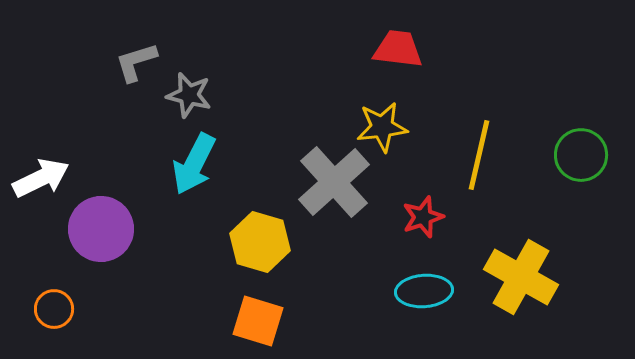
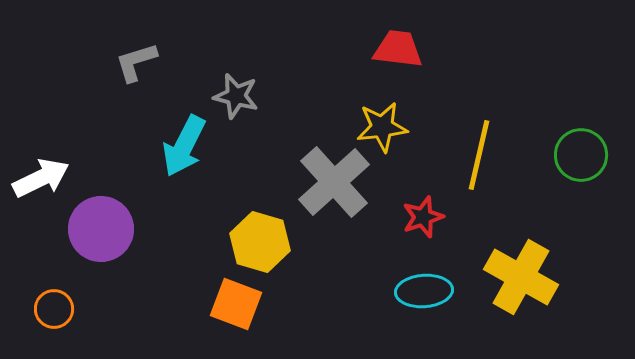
gray star: moved 47 px right, 1 px down
cyan arrow: moved 10 px left, 18 px up
orange square: moved 22 px left, 17 px up; rotated 4 degrees clockwise
